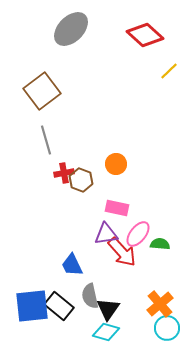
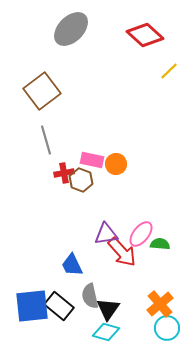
pink rectangle: moved 25 px left, 48 px up
pink ellipse: moved 3 px right
